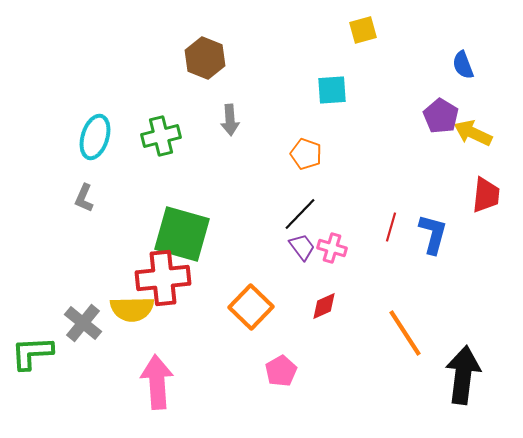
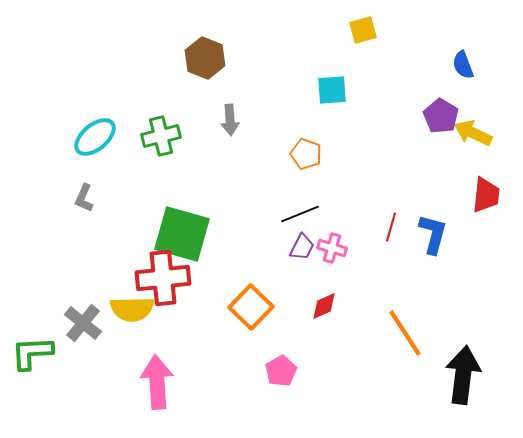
cyan ellipse: rotated 33 degrees clockwise
black line: rotated 24 degrees clockwise
purple trapezoid: rotated 64 degrees clockwise
